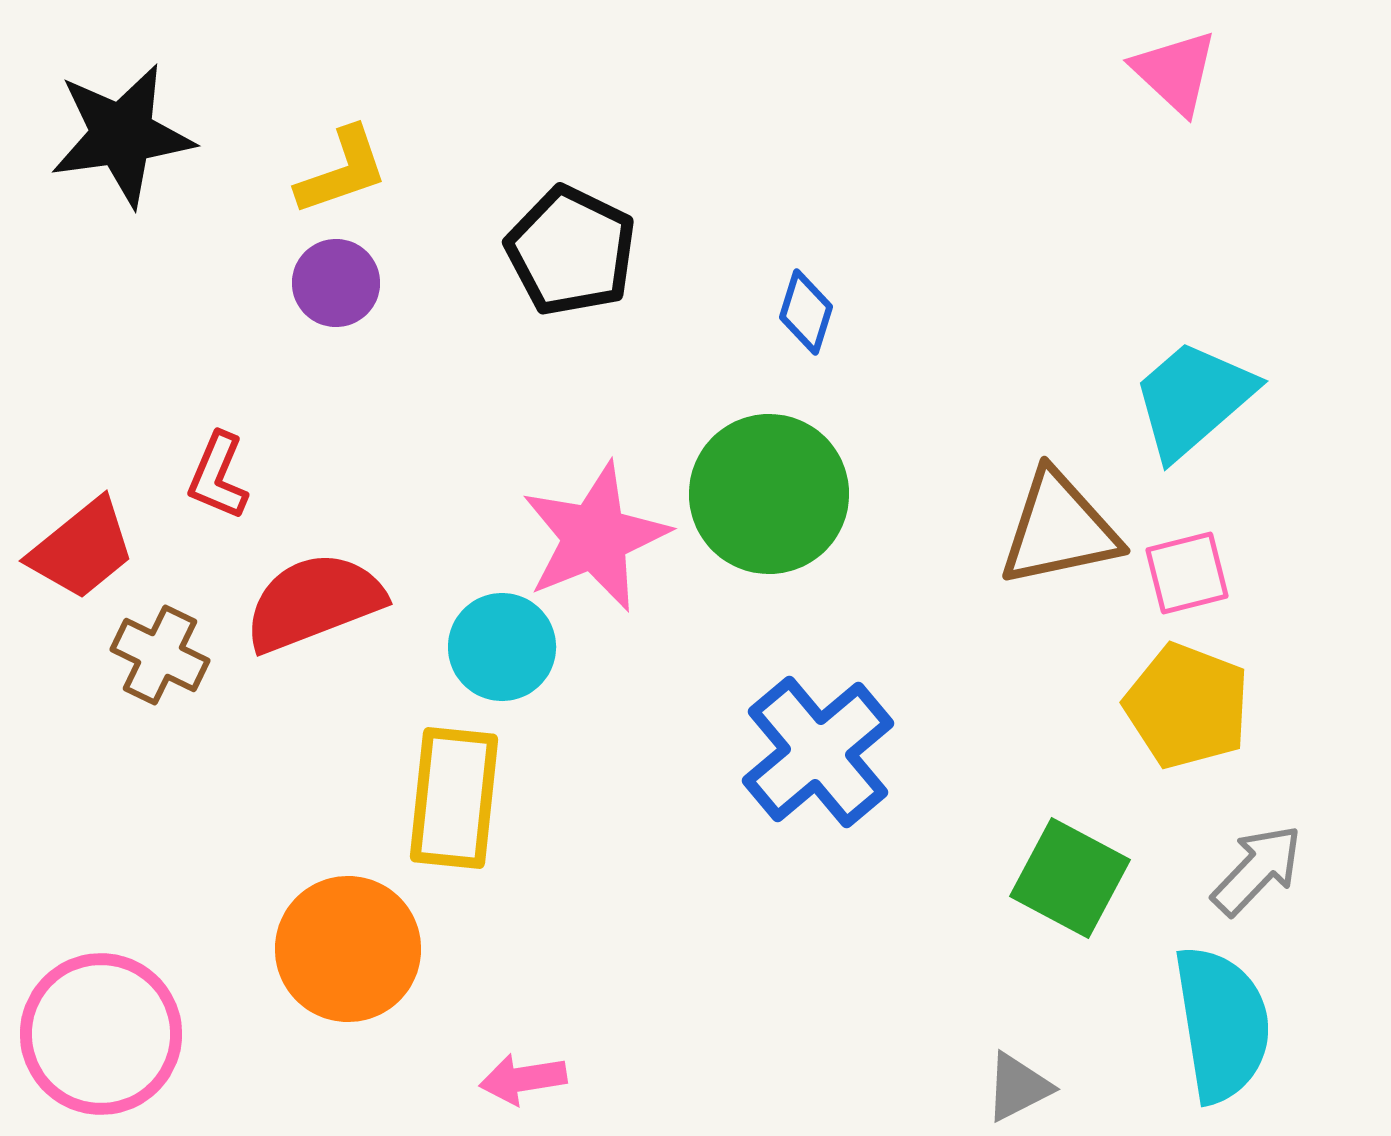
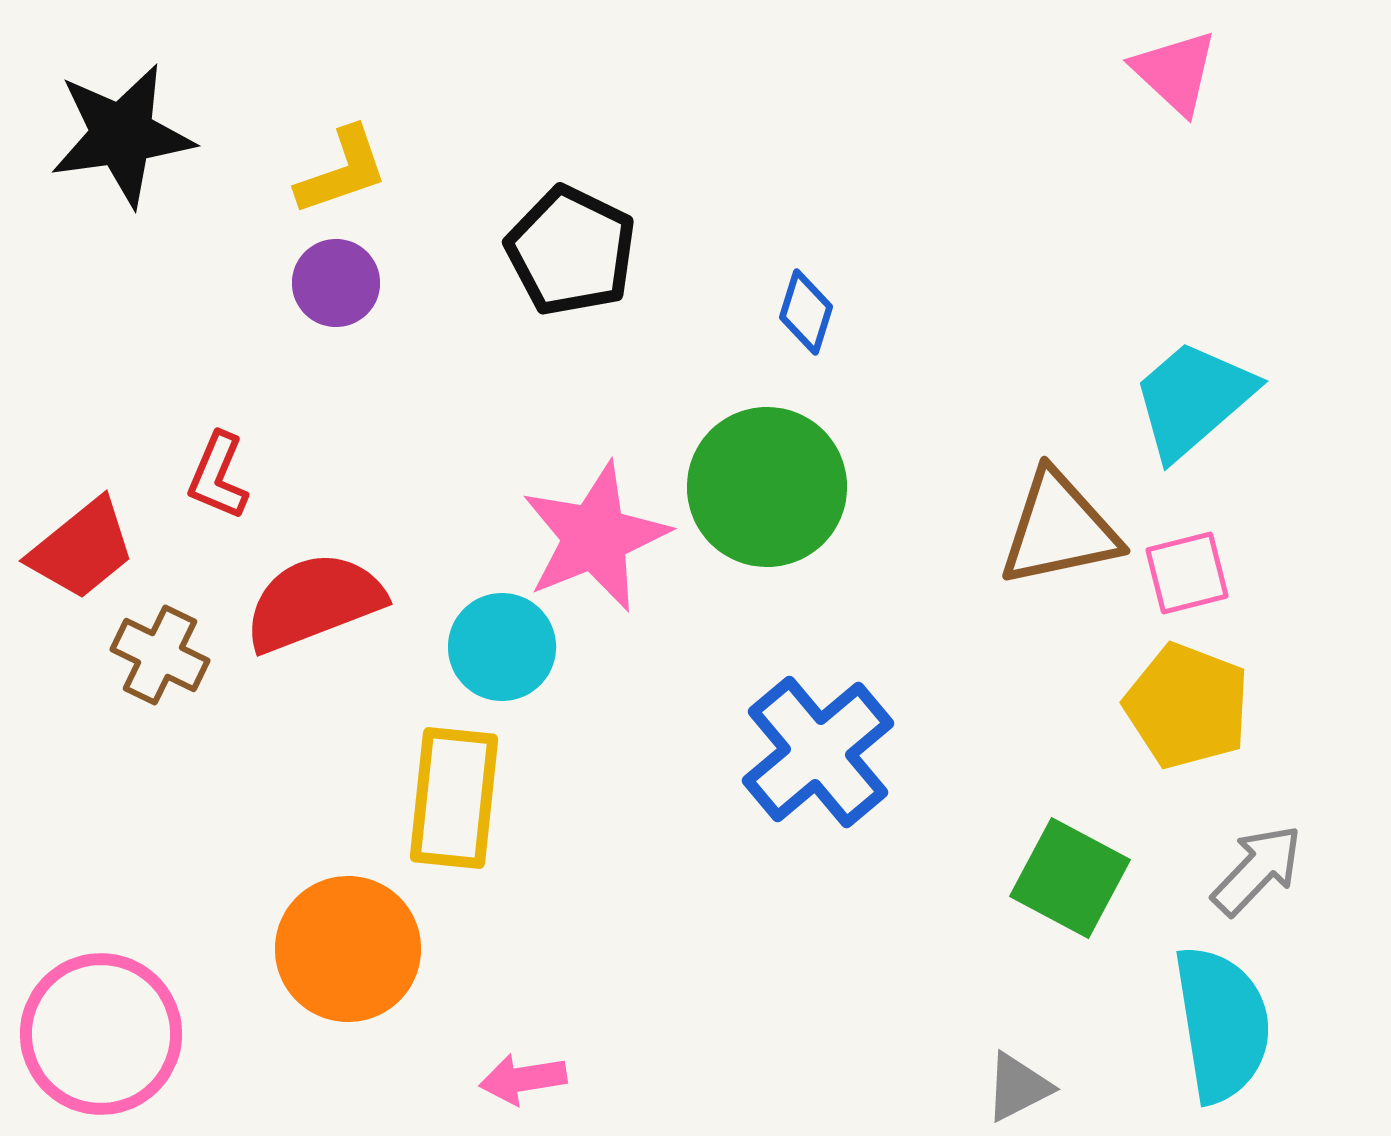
green circle: moved 2 px left, 7 px up
